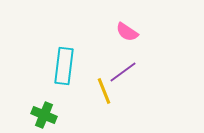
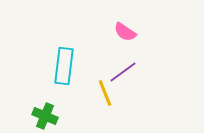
pink semicircle: moved 2 px left
yellow line: moved 1 px right, 2 px down
green cross: moved 1 px right, 1 px down
